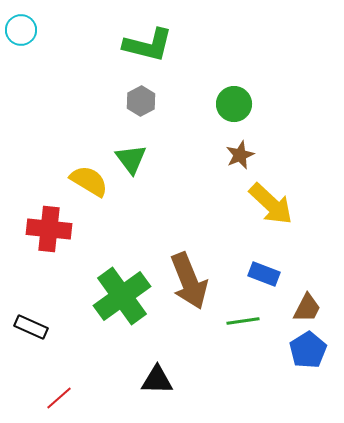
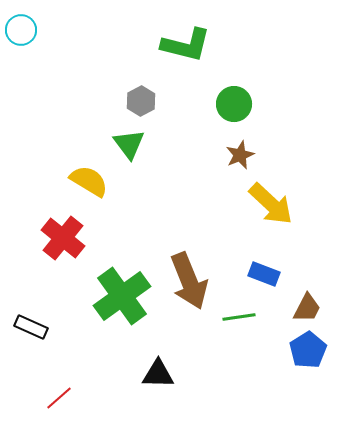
green L-shape: moved 38 px right
green triangle: moved 2 px left, 15 px up
red cross: moved 14 px right, 9 px down; rotated 33 degrees clockwise
green line: moved 4 px left, 4 px up
black triangle: moved 1 px right, 6 px up
